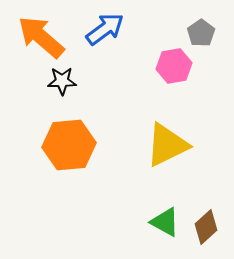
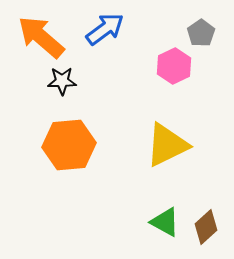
pink hexagon: rotated 16 degrees counterclockwise
